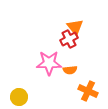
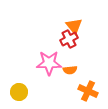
orange triangle: moved 1 px left, 1 px up
yellow circle: moved 5 px up
